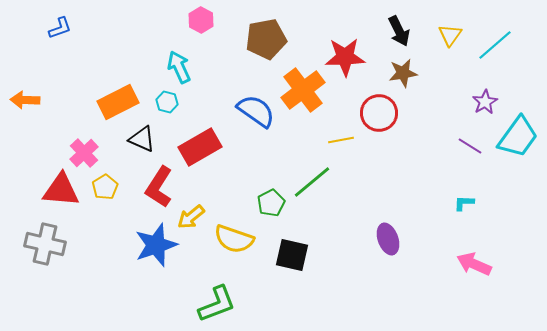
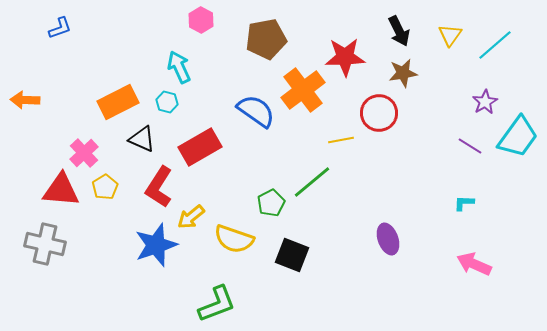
black square: rotated 8 degrees clockwise
